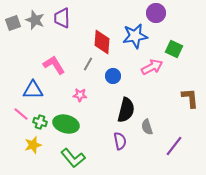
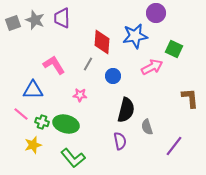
green cross: moved 2 px right
